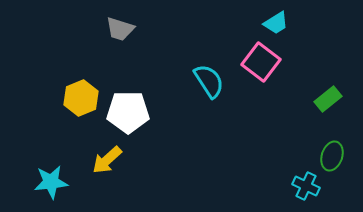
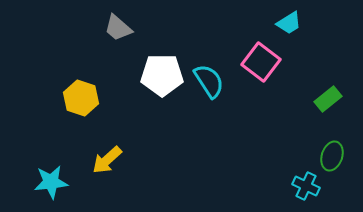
cyan trapezoid: moved 13 px right
gray trapezoid: moved 2 px left, 1 px up; rotated 24 degrees clockwise
yellow hexagon: rotated 20 degrees counterclockwise
white pentagon: moved 34 px right, 37 px up
